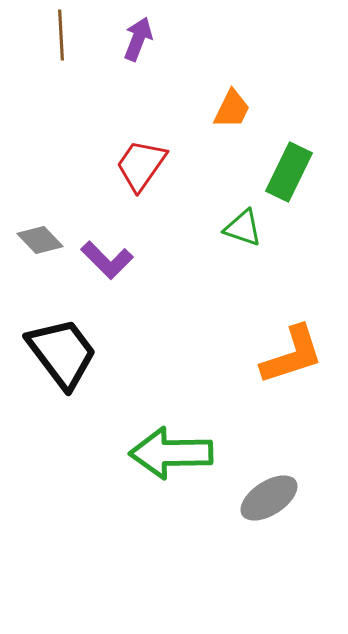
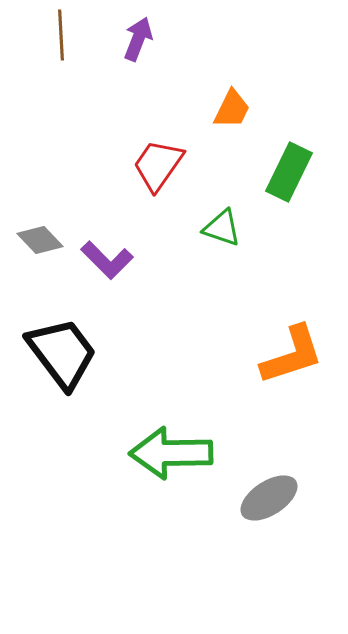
red trapezoid: moved 17 px right
green triangle: moved 21 px left
